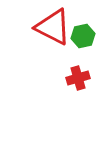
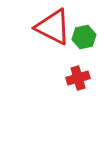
green hexagon: moved 1 px right, 1 px down
